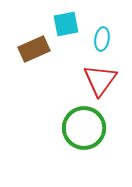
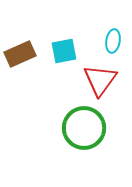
cyan square: moved 2 px left, 27 px down
cyan ellipse: moved 11 px right, 2 px down
brown rectangle: moved 14 px left, 5 px down
